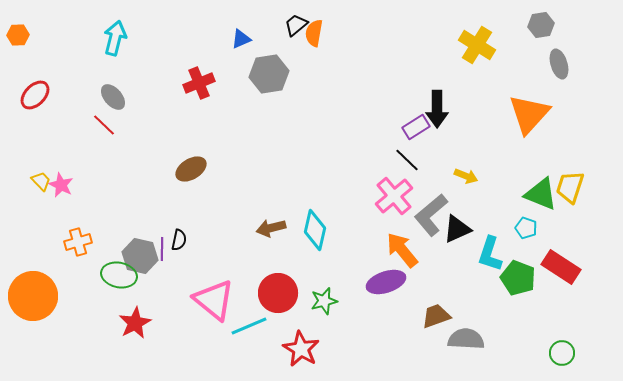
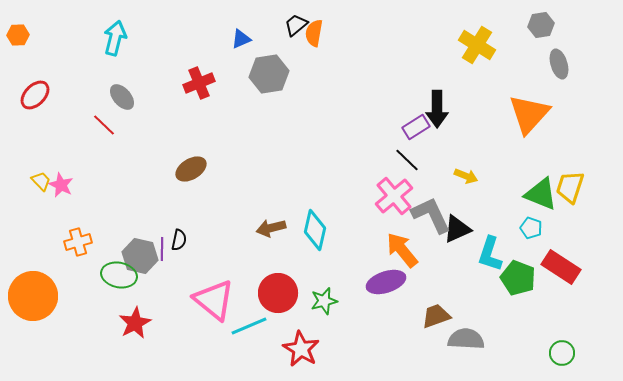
gray ellipse at (113, 97): moved 9 px right
gray L-shape at (431, 215): rotated 105 degrees clockwise
cyan pentagon at (526, 228): moved 5 px right
